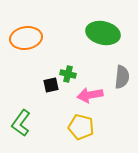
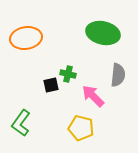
gray semicircle: moved 4 px left, 2 px up
pink arrow: moved 3 px right, 1 px down; rotated 55 degrees clockwise
yellow pentagon: moved 1 px down
